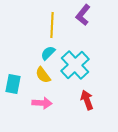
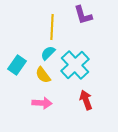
purple L-shape: rotated 55 degrees counterclockwise
yellow line: moved 2 px down
cyan rectangle: moved 4 px right, 19 px up; rotated 24 degrees clockwise
red arrow: moved 1 px left
